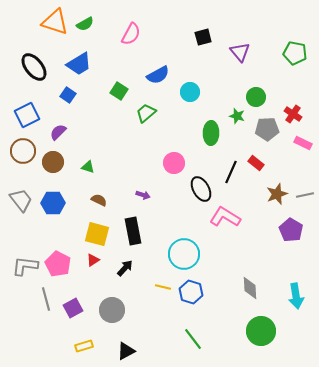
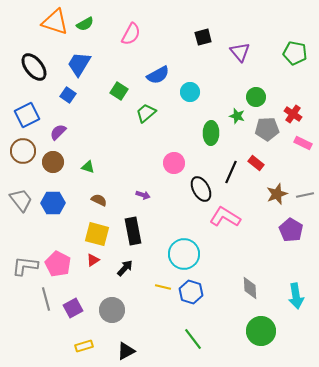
blue trapezoid at (79, 64): rotated 152 degrees clockwise
